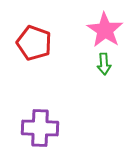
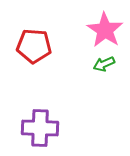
red pentagon: moved 3 px down; rotated 16 degrees counterclockwise
green arrow: rotated 70 degrees clockwise
